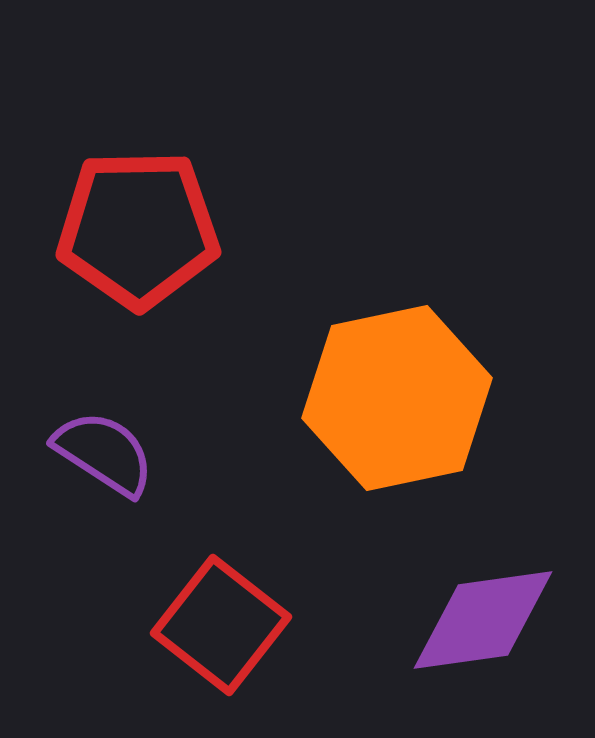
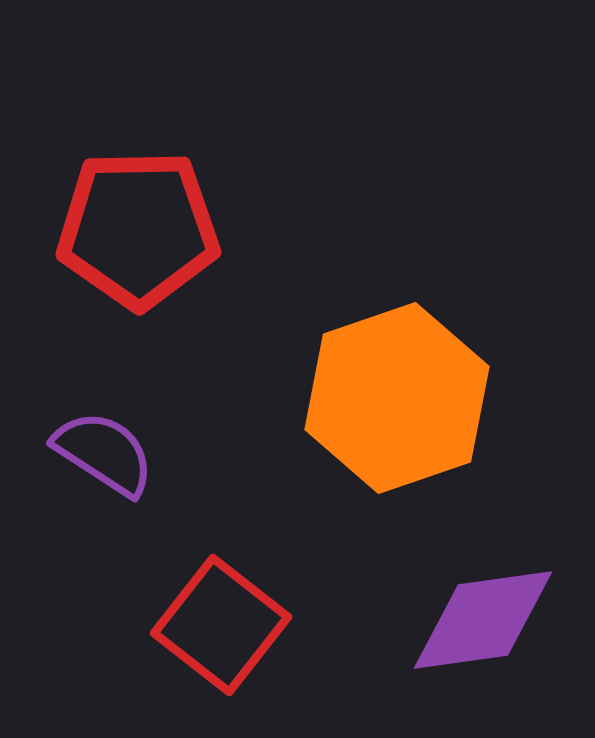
orange hexagon: rotated 7 degrees counterclockwise
